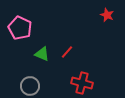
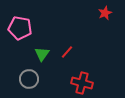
red star: moved 2 px left, 2 px up; rotated 24 degrees clockwise
pink pentagon: rotated 15 degrees counterclockwise
green triangle: rotated 42 degrees clockwise
gray circle: moved 1 px left, 7 px up
